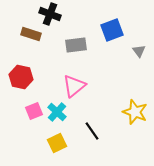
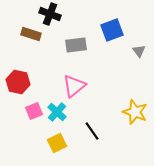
red hexagon: moved 3 px left, 5 px down
